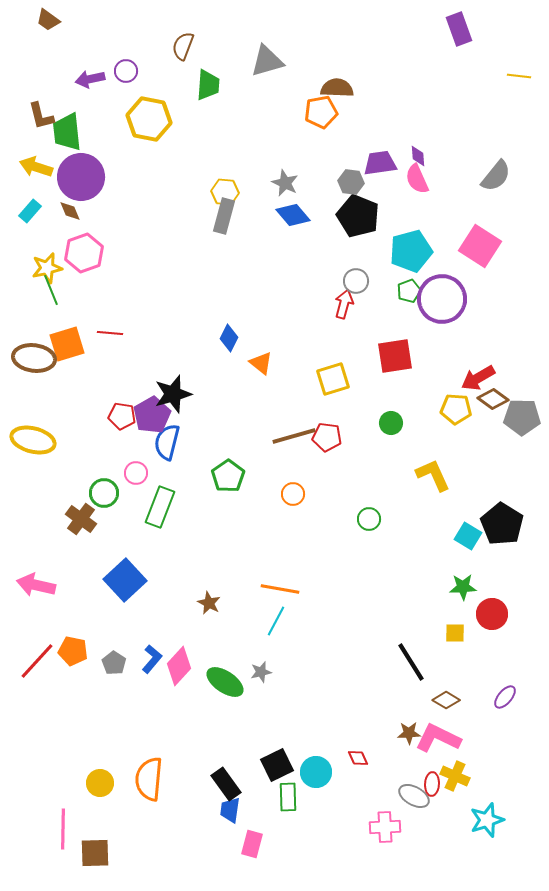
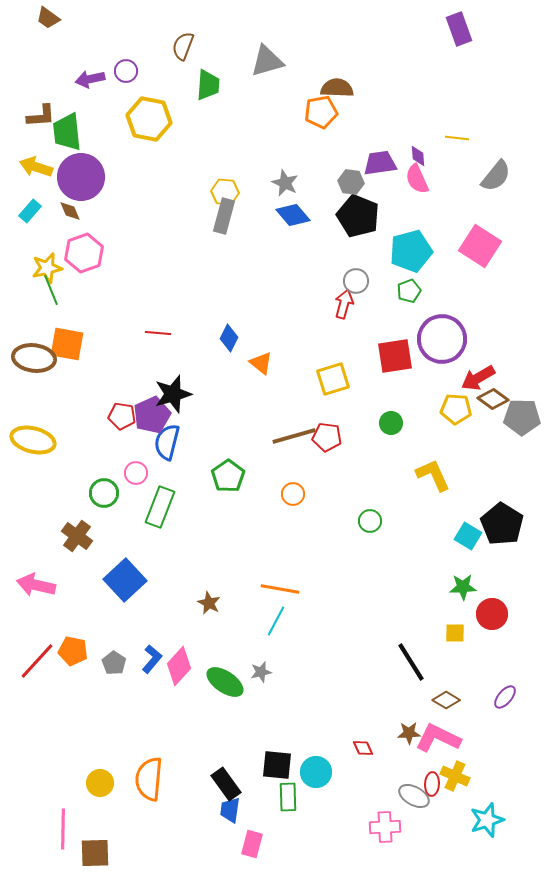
brown trapezoid at (48, 20): moved 2 px up
yellow line at (519, 76): moved 62 px left, 62 px down
brown L-shape at (41, 116): rotated 80 degrees counterclockwise
purple circle at (442, 299): moved 40 px down
red line at (110, 333): moved 48 px right
orange square at (67, 344): rotated 27 degrees clockwise
purple pentagon at (152, 415): rotated 6 degrees clockwise
brown cross at (81, 519): moved 4 px left, 17 px down
green circle at (369, 519): moved 1 px right, 2 px down
red diamond at (358, 758): moved 5 px right, 10 px up
black square at (277, 765): rotated 32 degrees clockwise
